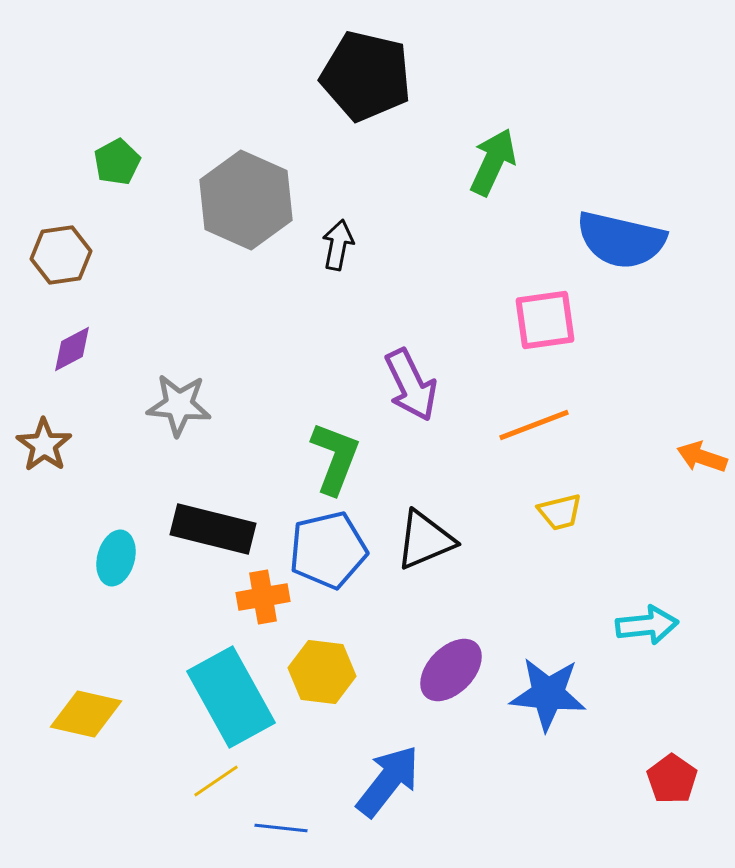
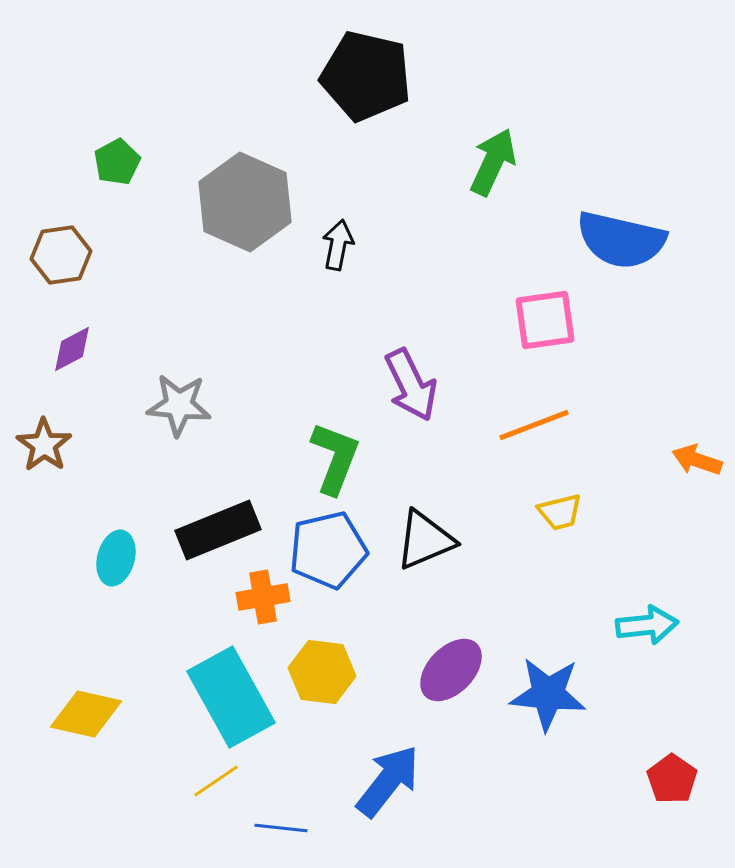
gray hexagon: moved 1 px left, 2 px down
orange arrow: moved 5 px left, 3 px down
black rectangle: moved 5 px right, 1 px down; rotated 36 degrees counterclockwise
